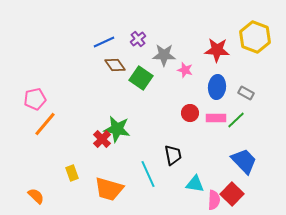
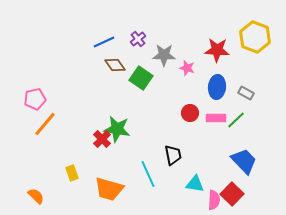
pink star: moved 2 px right, 2 px up
